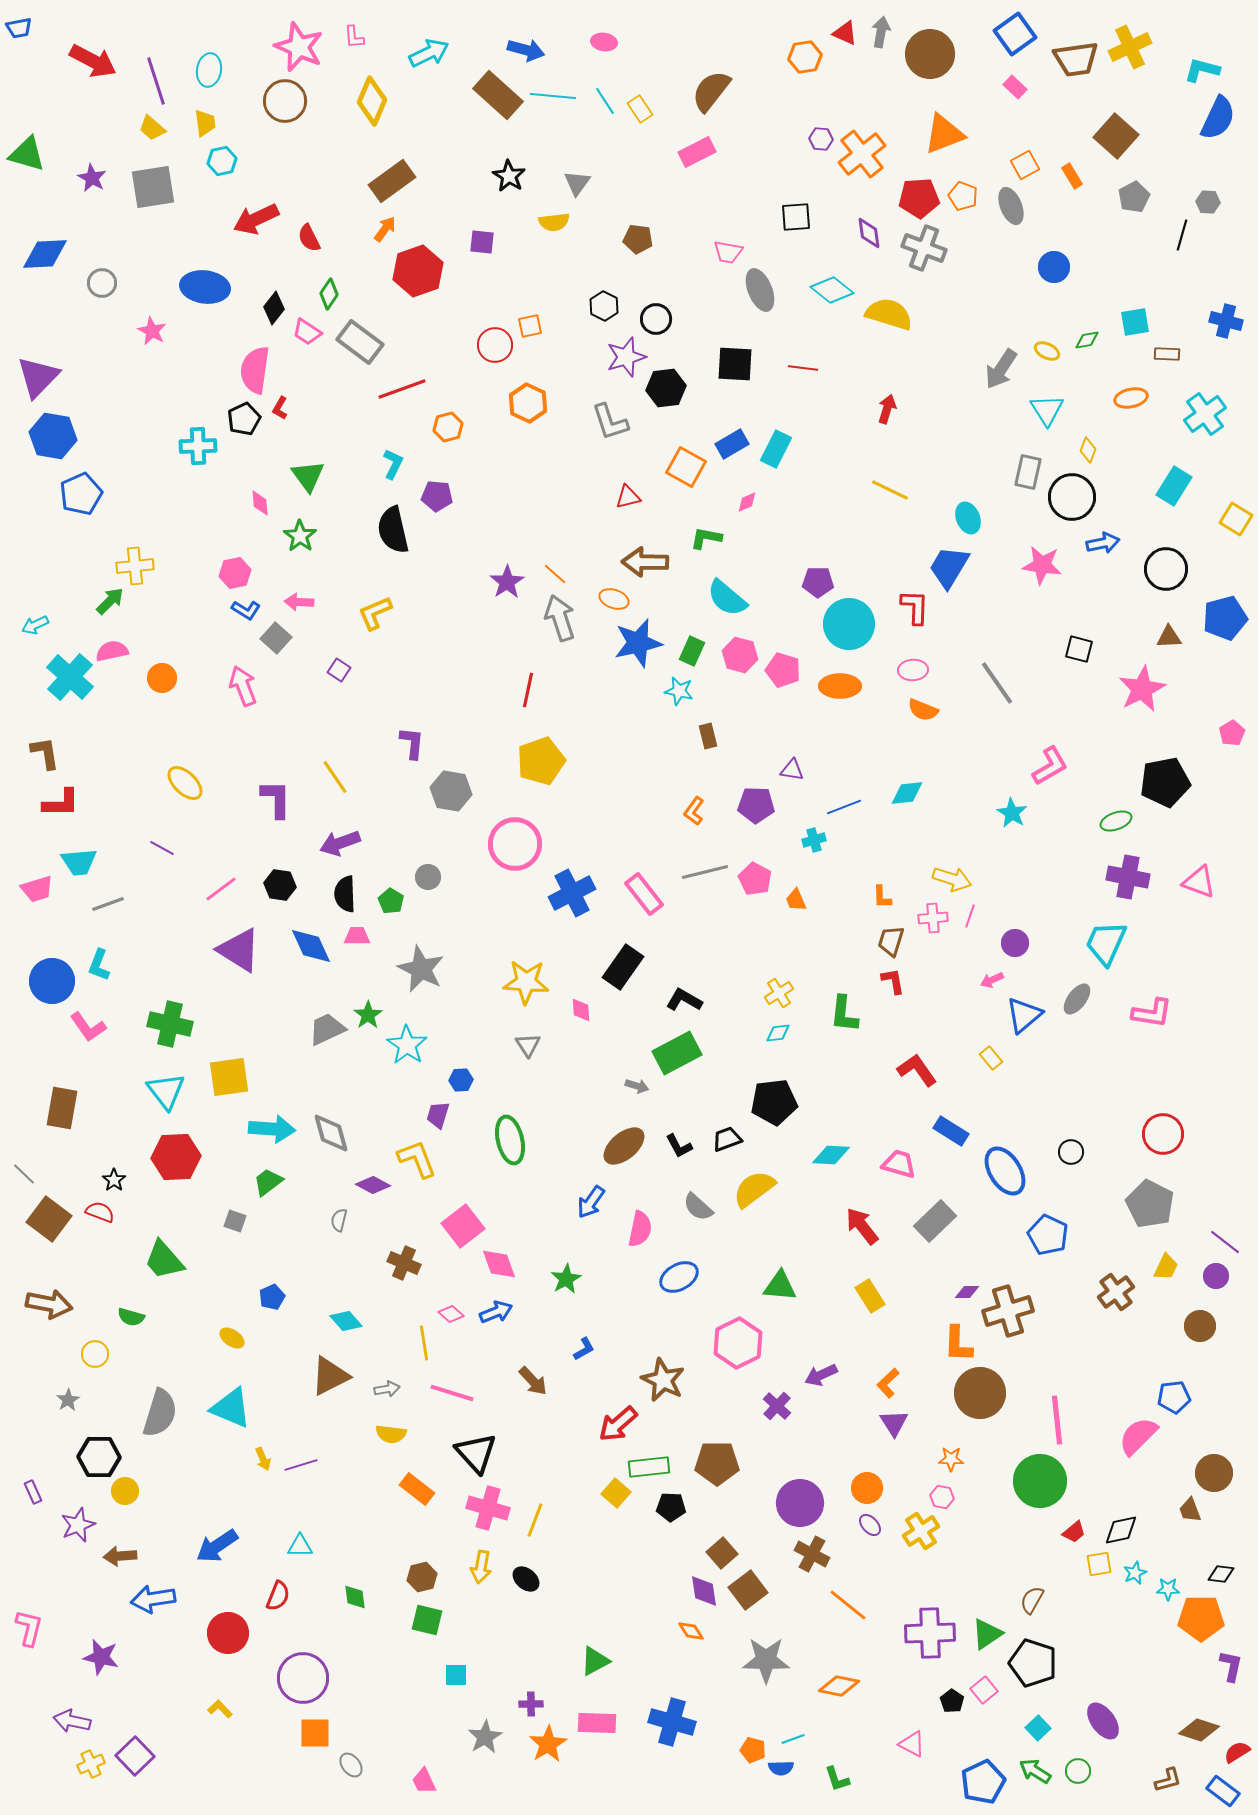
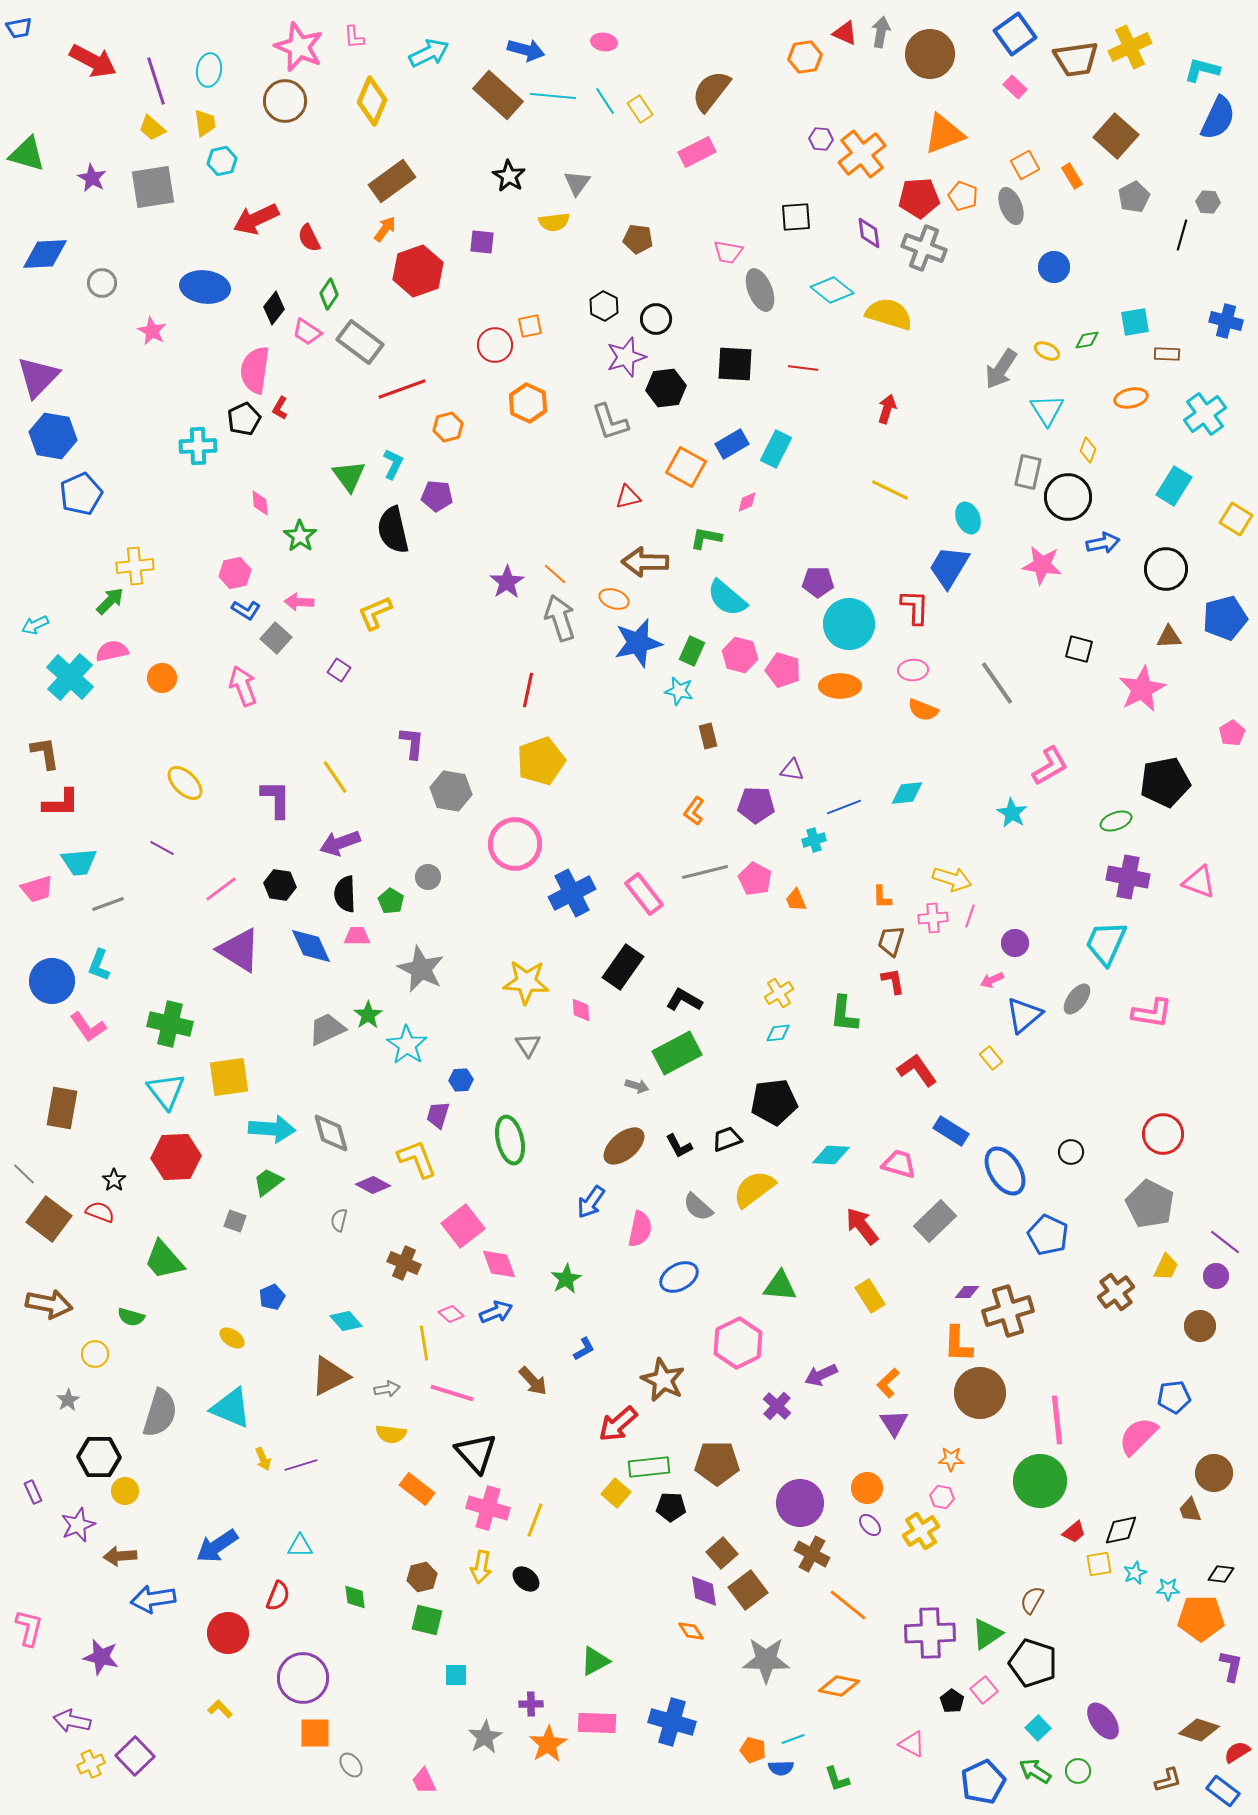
green triangle at (308, 476): moved 41 px right
black circle at (1072, 497): moved 4 px left
